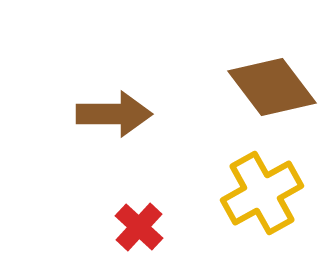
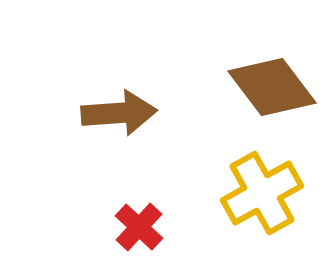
brown arrow: moved 5 px right, 1 px up; rotated 4 degrees counterclockwise
